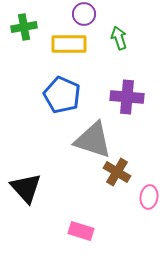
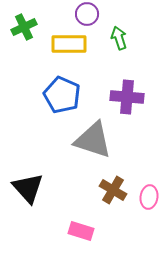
purple circle: moved 3 px right
green cross: rotated 15 degrees counterclockwise
brown cross: moved 4 px left, 18 px down
black triangle: moved 2 px right
